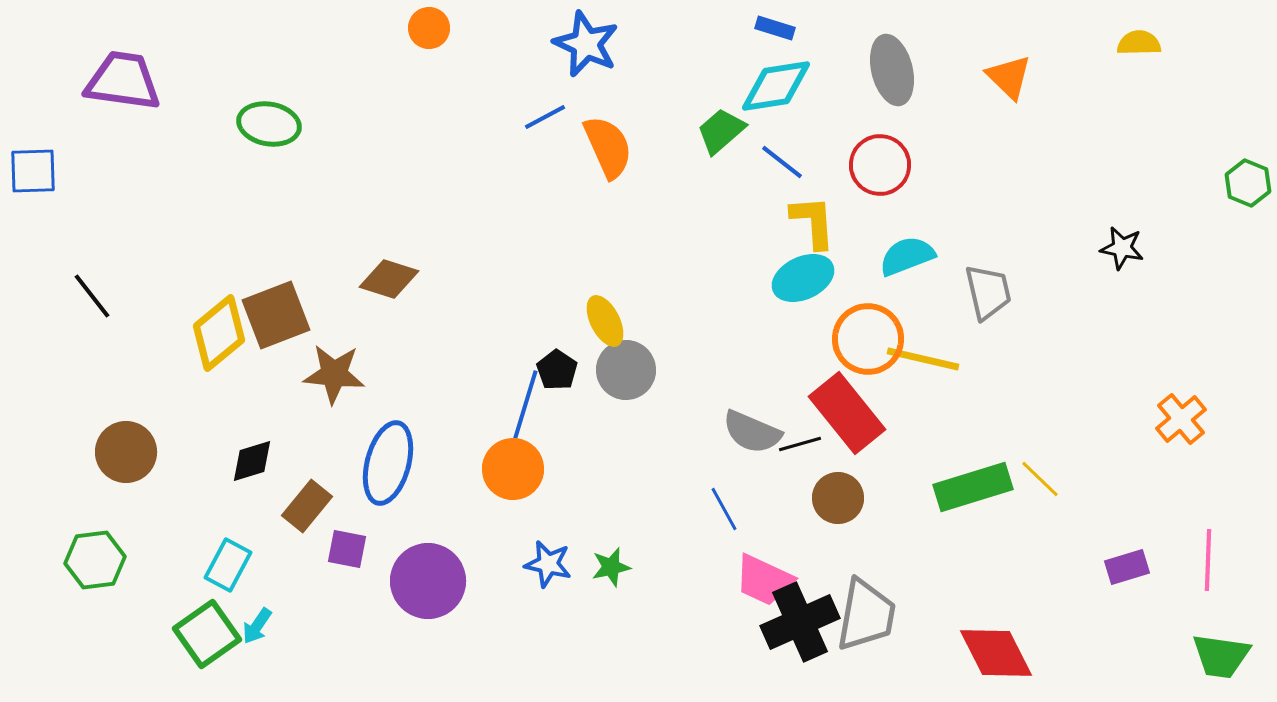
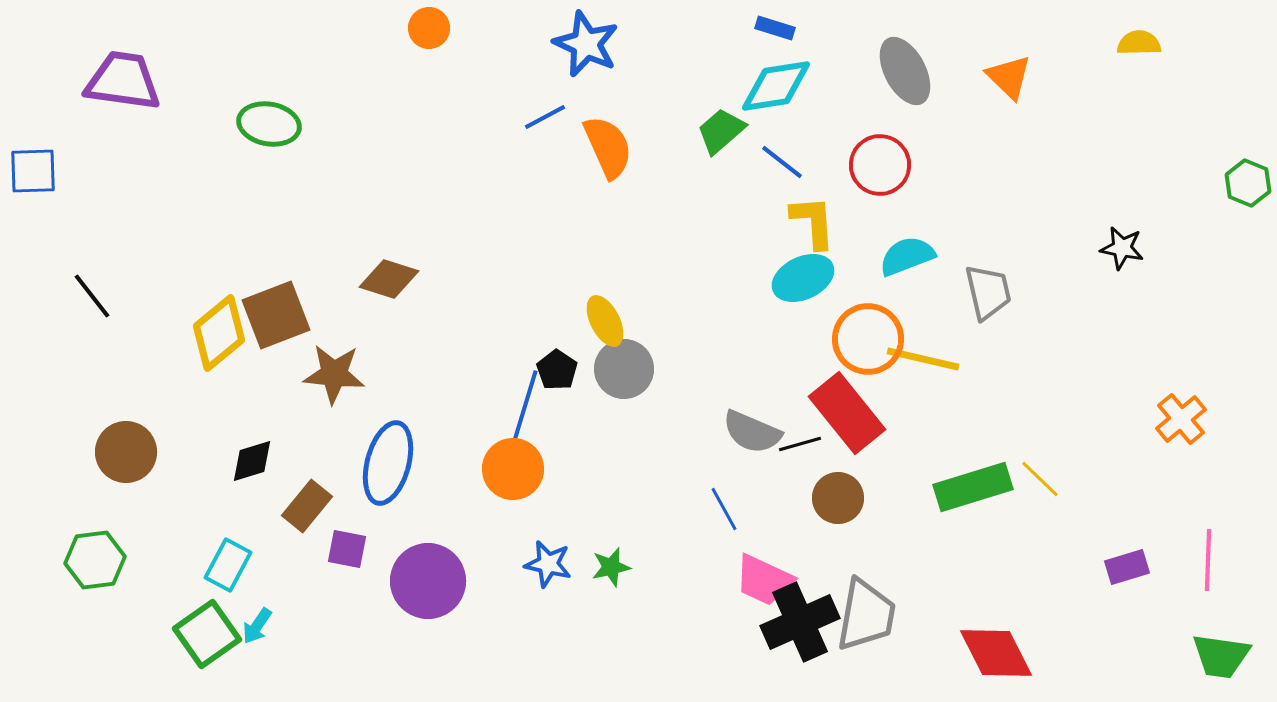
gray ellipse at (892, 70): moved 13 px right, 1 px down; rotated 14 degrees counterclockwise
gray circle at (626, 370): moved 2 px left, 1 px up
